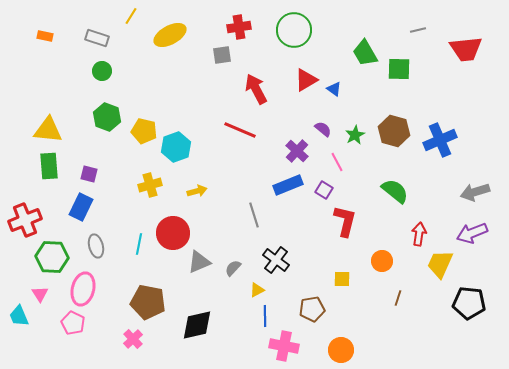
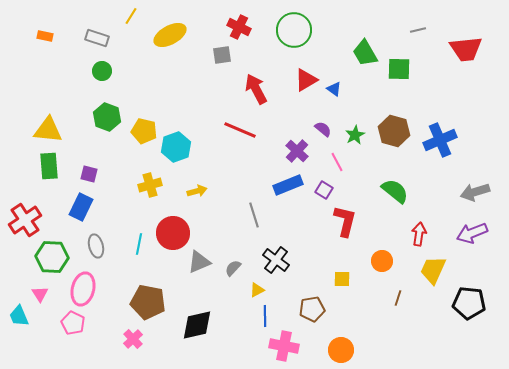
red cross at (239, 27): rotated 35 degrees clockwise
red cross at (25, 220): rotated 12 degrees counterclockwise
yellow trapezoid at (440, 264): moved 7 px left, 6 px down
